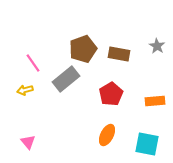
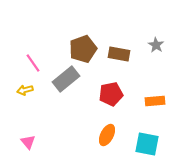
gray star: moved 1 px left, 1 px up
red pentagon: rotated 20 degrees clockwise
